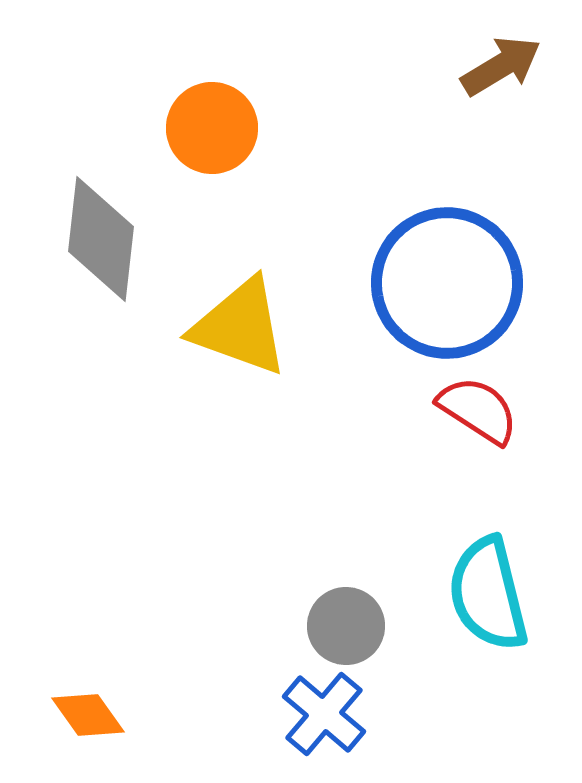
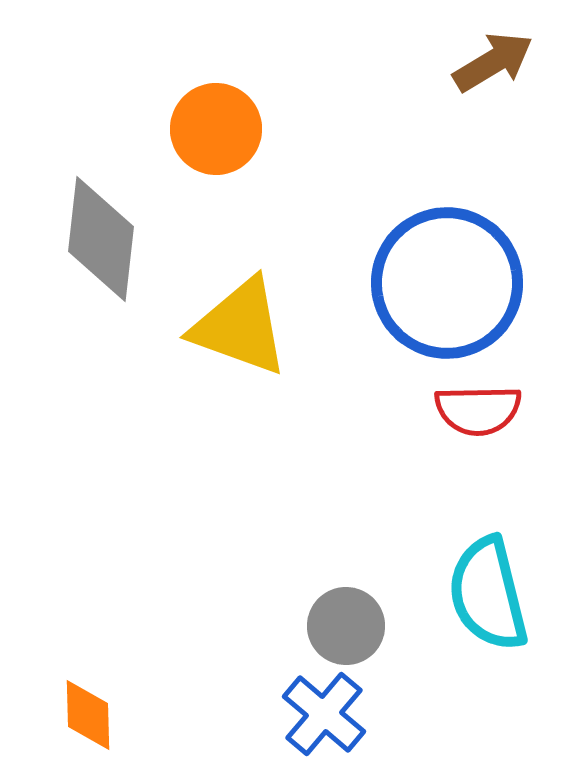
brown arrow: moved 8 px left, 4 px up
orange circle: moved 4 px right, 1 px down
red semicircle: rotated 146 degrees clockwise
orange diamond: rotated 34 degrees clockwise
